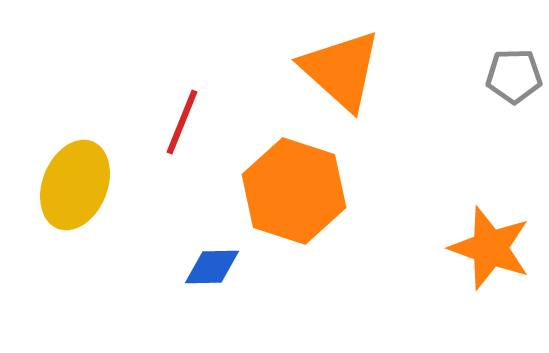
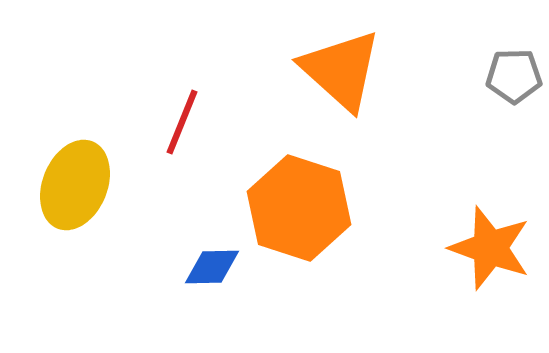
orange hexagon: moved 5 px right, 17 px down
